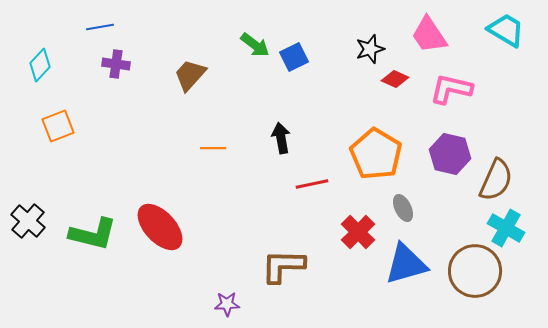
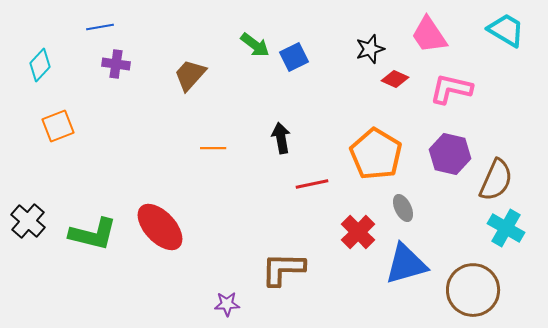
brown L-shape: moved 3 px down
brown circle: moved 2 px left, 19 px down
